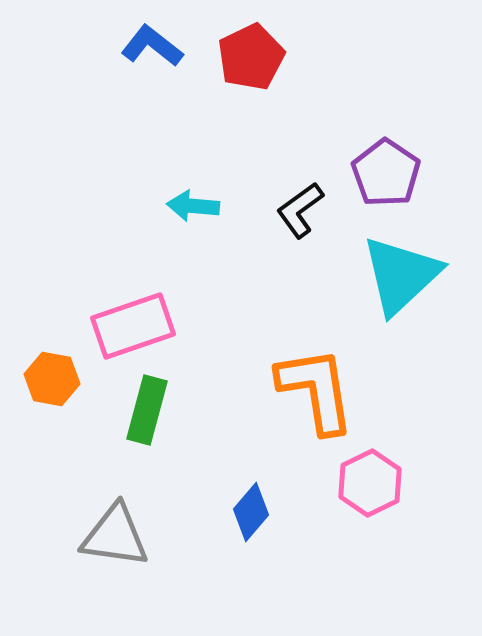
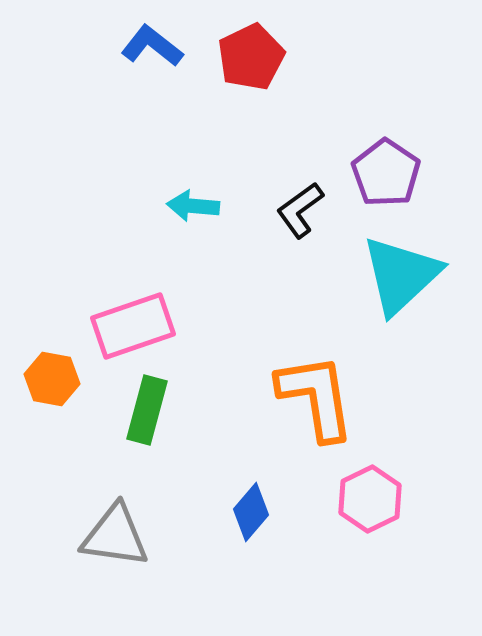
orange L-shape: moved 7 px down
pink hexagon: moved 16 px down
